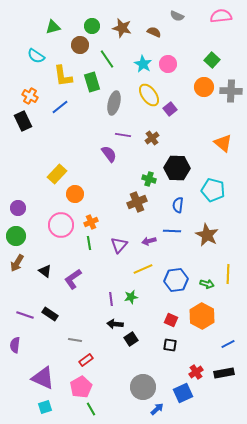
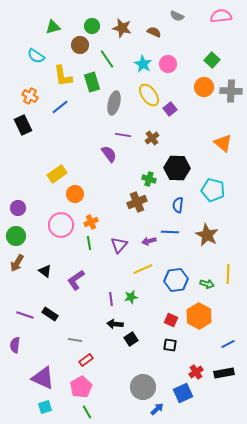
black rectangle at (23, 121): moved 4 px down
yellow rectangle at (57, 174): rotated 12 degrees clockwise
blue line at (172, 231): moved 2 px left, 1 px down
purple L-shape at (73, 279): moved 3 px right, 1 px down
orange hexagon at (202, 316): moved 3 px left
green line at (91, 409): moved 4 px left, 3 px down
